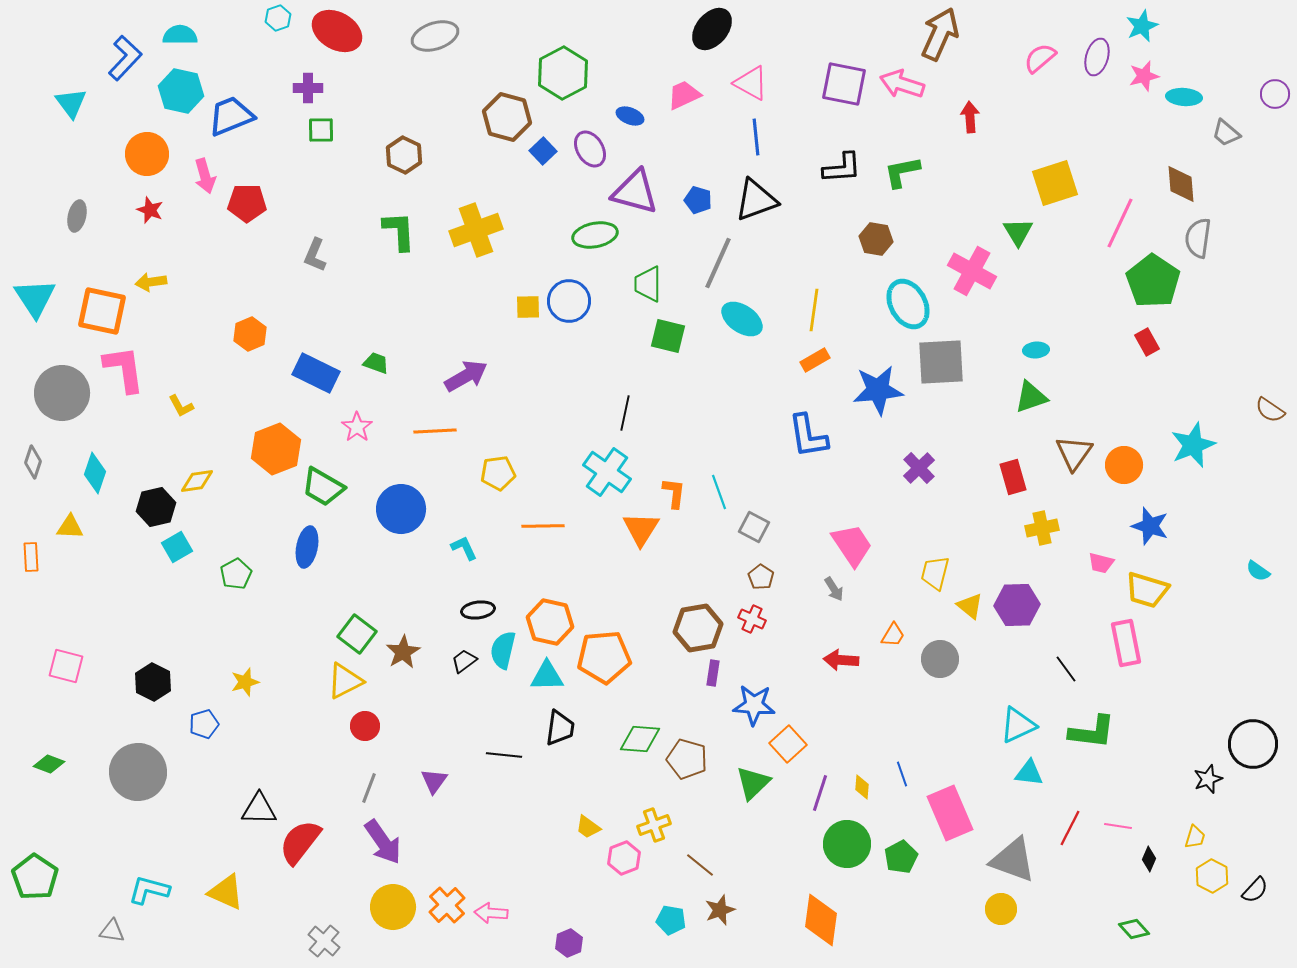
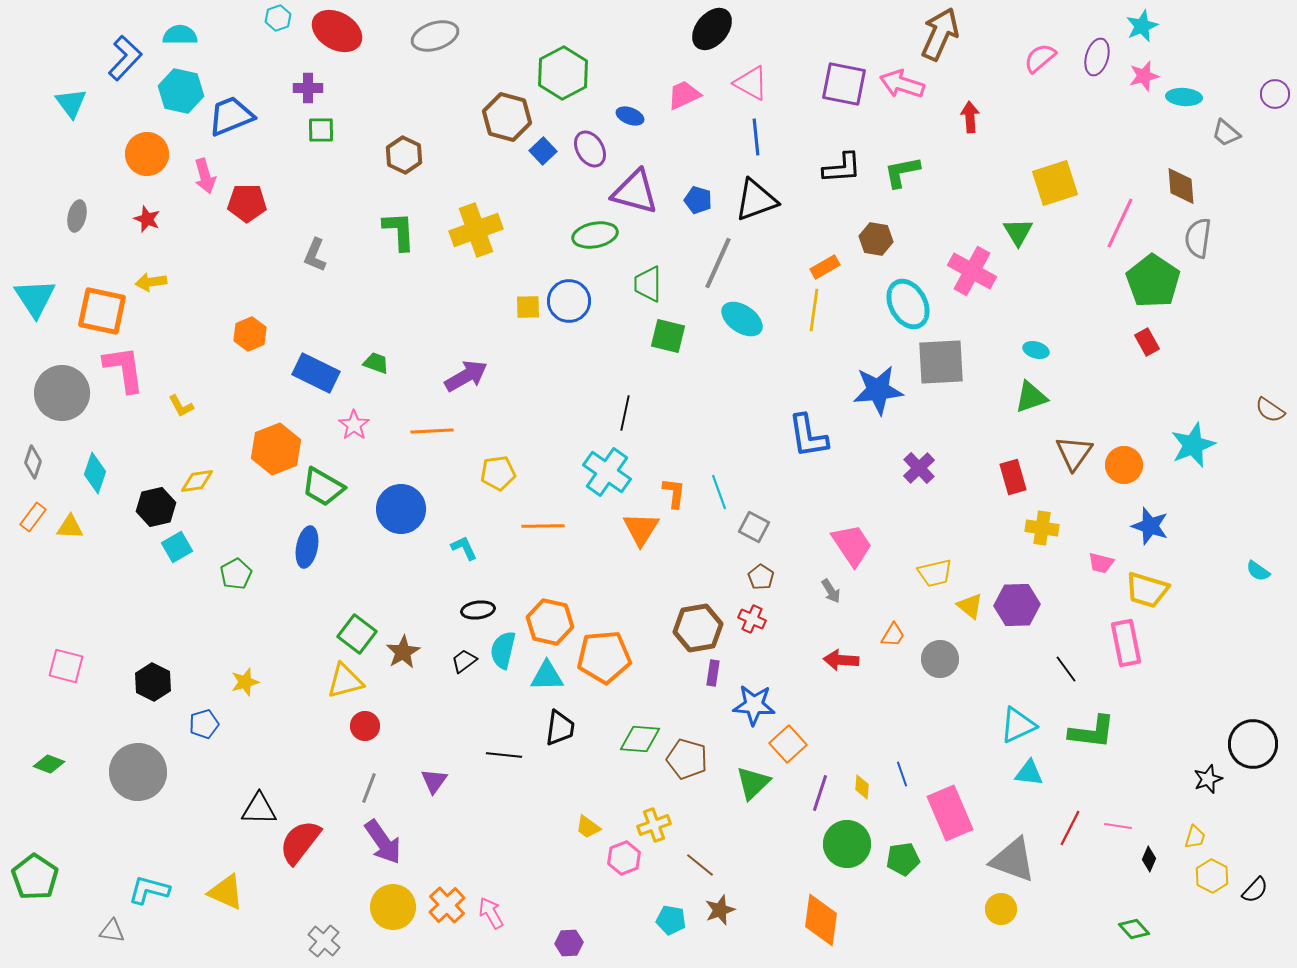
brown diamond at (1181, 184): moved 2 px down
red star at (150, 210): moved 3 px left, 9 px down
cyan ellipse at (1036, 350): rotated 20 degrees clockwise
orange rectangle at (815, 360): moved 10 px right, 93 px up
pink star at (357, 427): moved 3 px left, 2 px up
orange line at (435, 431): moved 3 px left
yellow cross at (1042, 528): rotated 20 degrees clockwise
orange rectangle at (31, 557): moved 2 px right, 40 px up; rotated 40 degrees clockwise
yellow trapezoid at (935, 573): rotated 117 degrees counterclockwise
gray arrow at (834, 589): moved 3 px left, 2 px down
yellow triangle at (345, 681): rotated 12 degrees clockwise
green pentagon at (901, 857): moved 2 px right, 2 px down; rotated 20 degrees clockwise
pink arrow at (491, 913): rotated 56 degrees clockwise
purple hexagon at (569, 943): rotated 20 degrees clockwise
